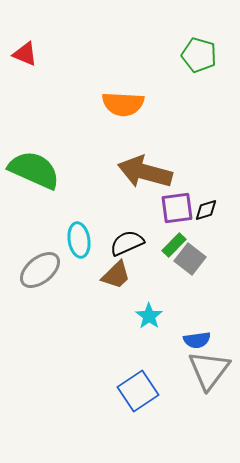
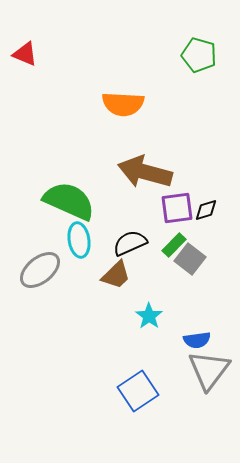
green semicircle: moved 35 px right, 31 px down
black semicircle: moved 3 px right
